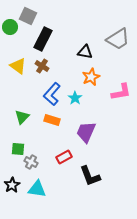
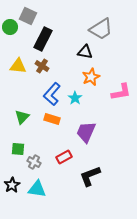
gray trapezoid: moved 17 px left, 10 px up
yellow triangle: rotated 30 degrees counterclockwise
orange rectangle: moved 1 px up
gray cross: moved 3 px right
black L-shape: rotated 90 degrees clockwise
